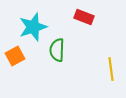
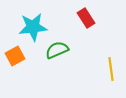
red rectangle: moved 2 px right, 1 px down; rotated 36 degrees clockwise
cyan star: rotated 12 degrees clockwise
green semicircle: rotated 65 degrees clockwise
